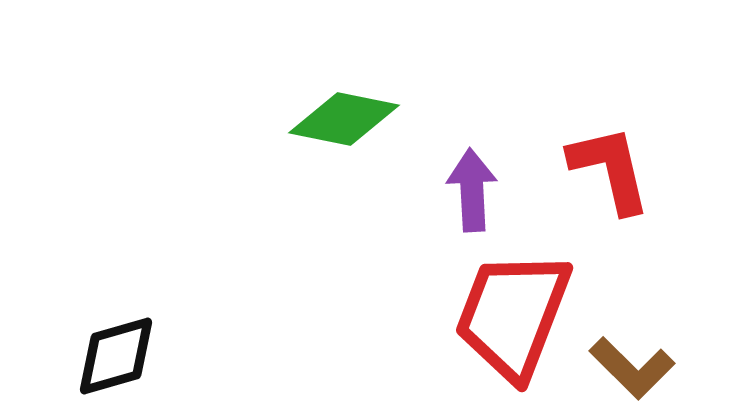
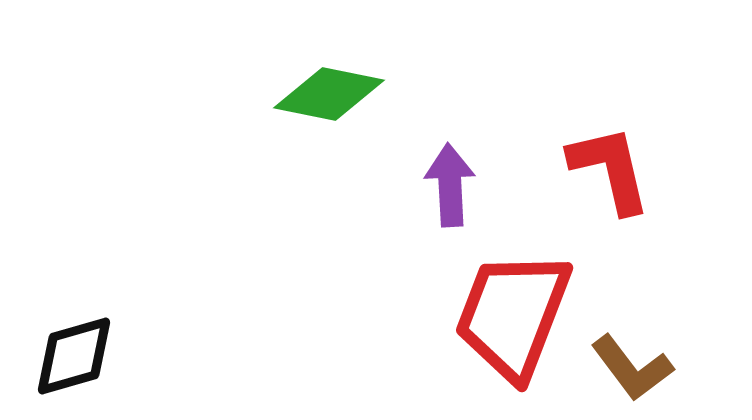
green diamond: moved 15 px left, 25 px up
purple arrow: moved 22 px left, 5 px up
black diamond: moved 42 px left
brown L-shape: rotated 8 degrees clockwise
